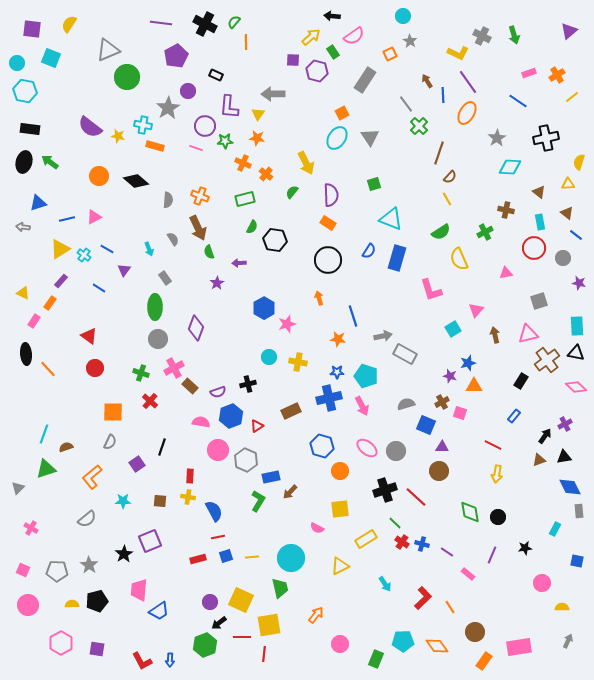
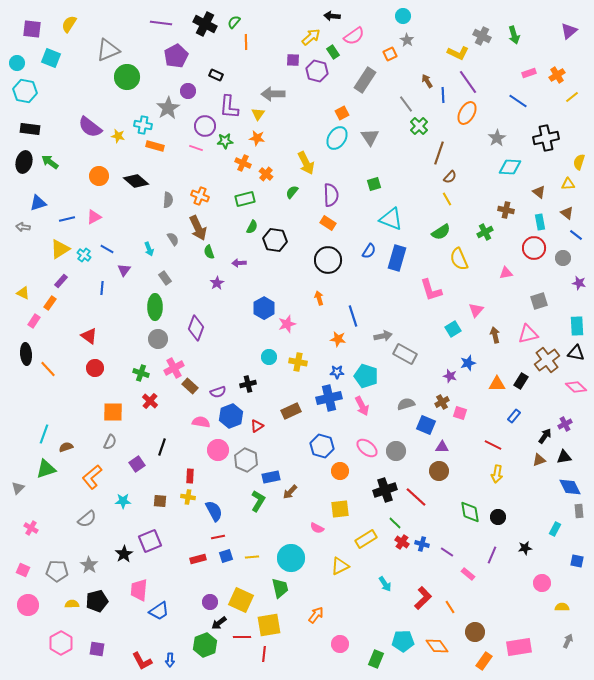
gray star at (410, 41): moved 3 px left, 1 px up
blue line at (99, 288): moved 3 px right; rotated 64 degrees clockwise
orange triangle at (474, 386): moved 23 px right, 2 px up
